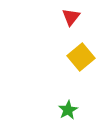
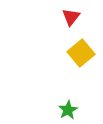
yellow square: moved 4 px up
